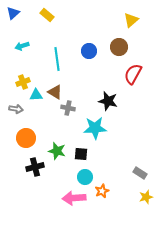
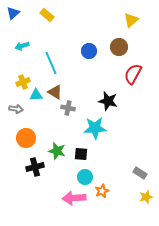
cyan line: moved 6 px left, 4 px down; rotated 15 degrees counterclockwise
